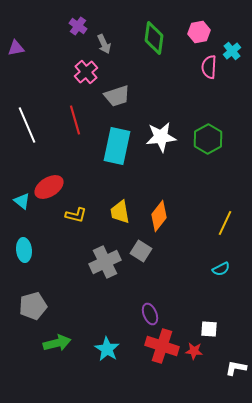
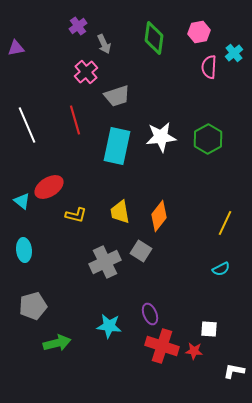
purple cross: rotated 18 degrees clockwise
cyan cross: moved 2 px right, 2 px down
cyan star: moved 2 px right, 23 px up; rotated 25 degrees counterclockwise
white L-shape: moved 2 px left, 3 px down
